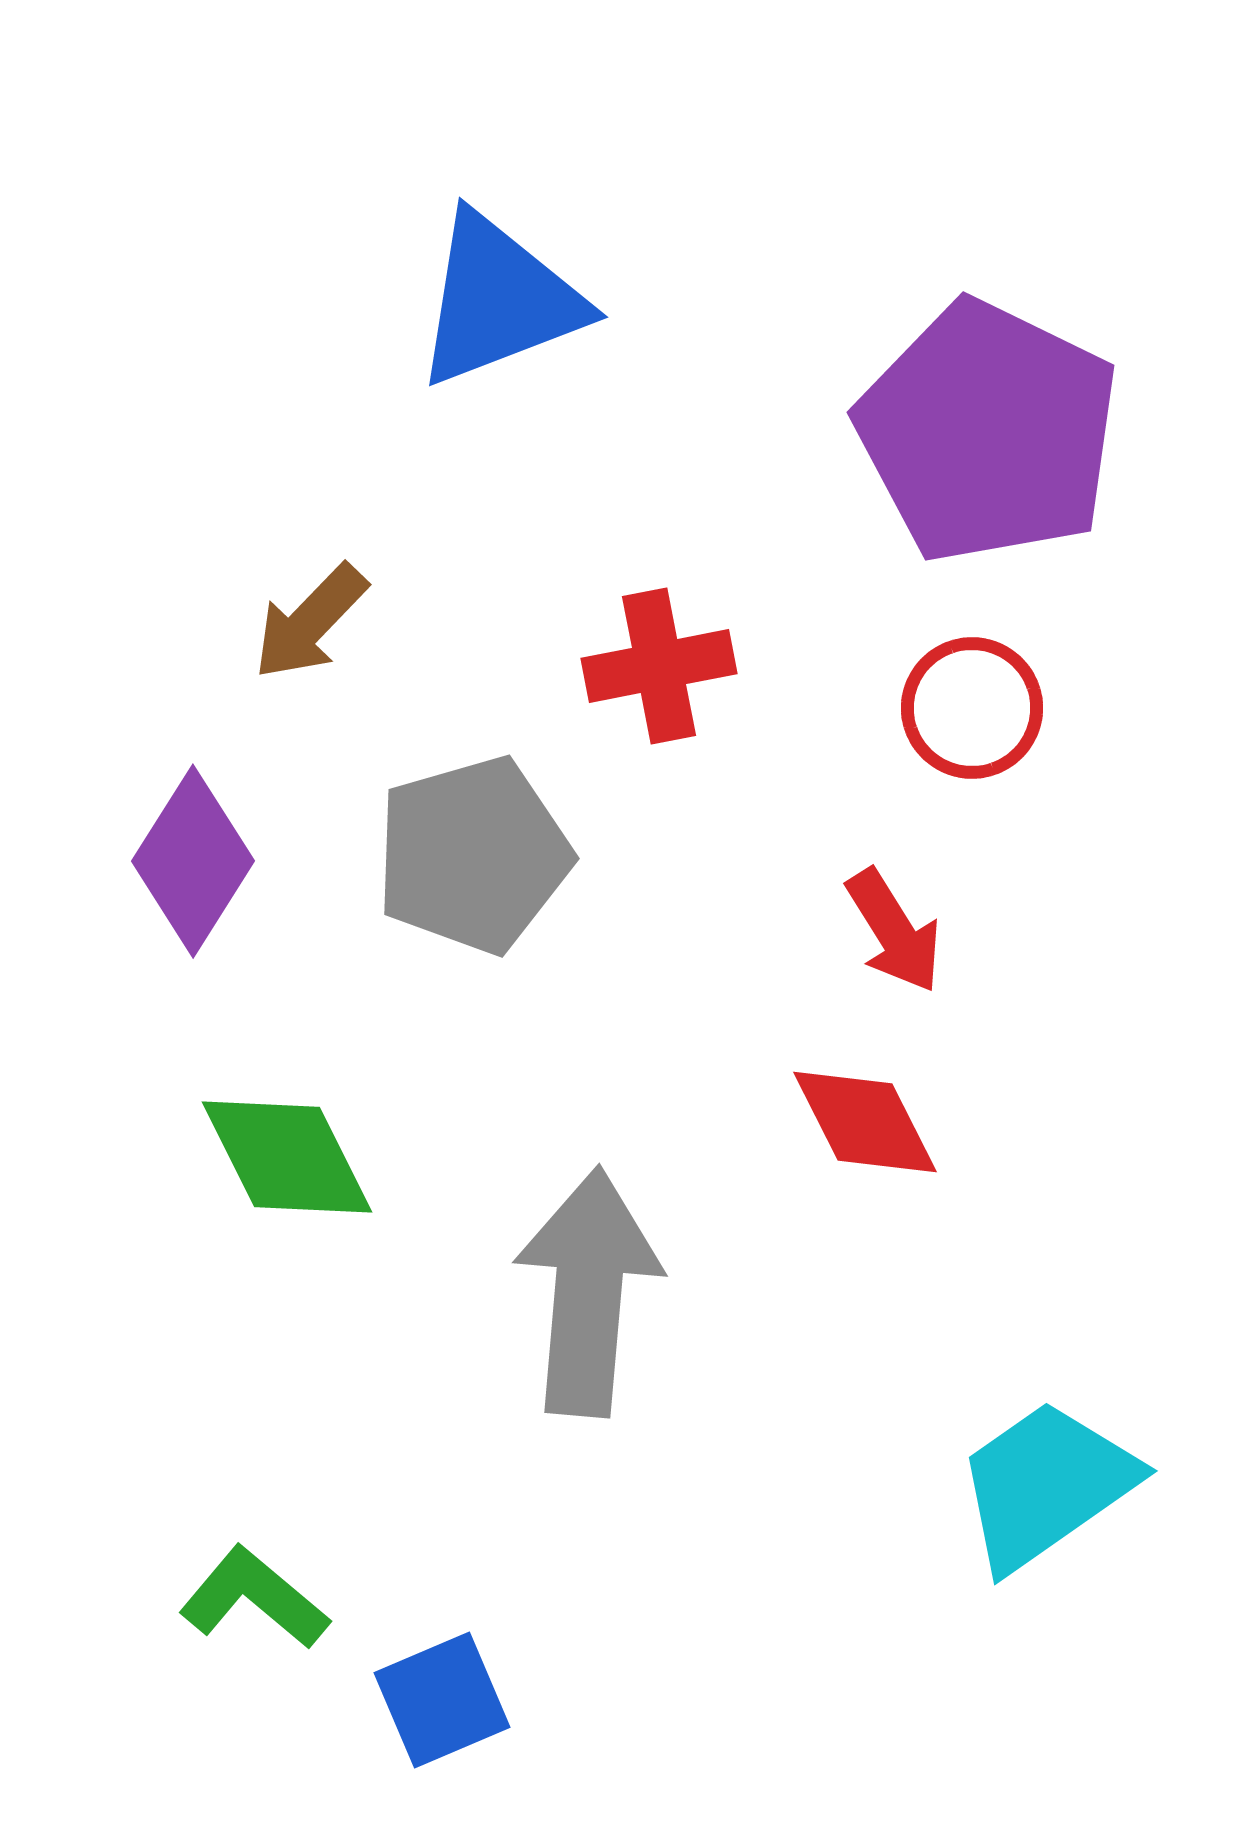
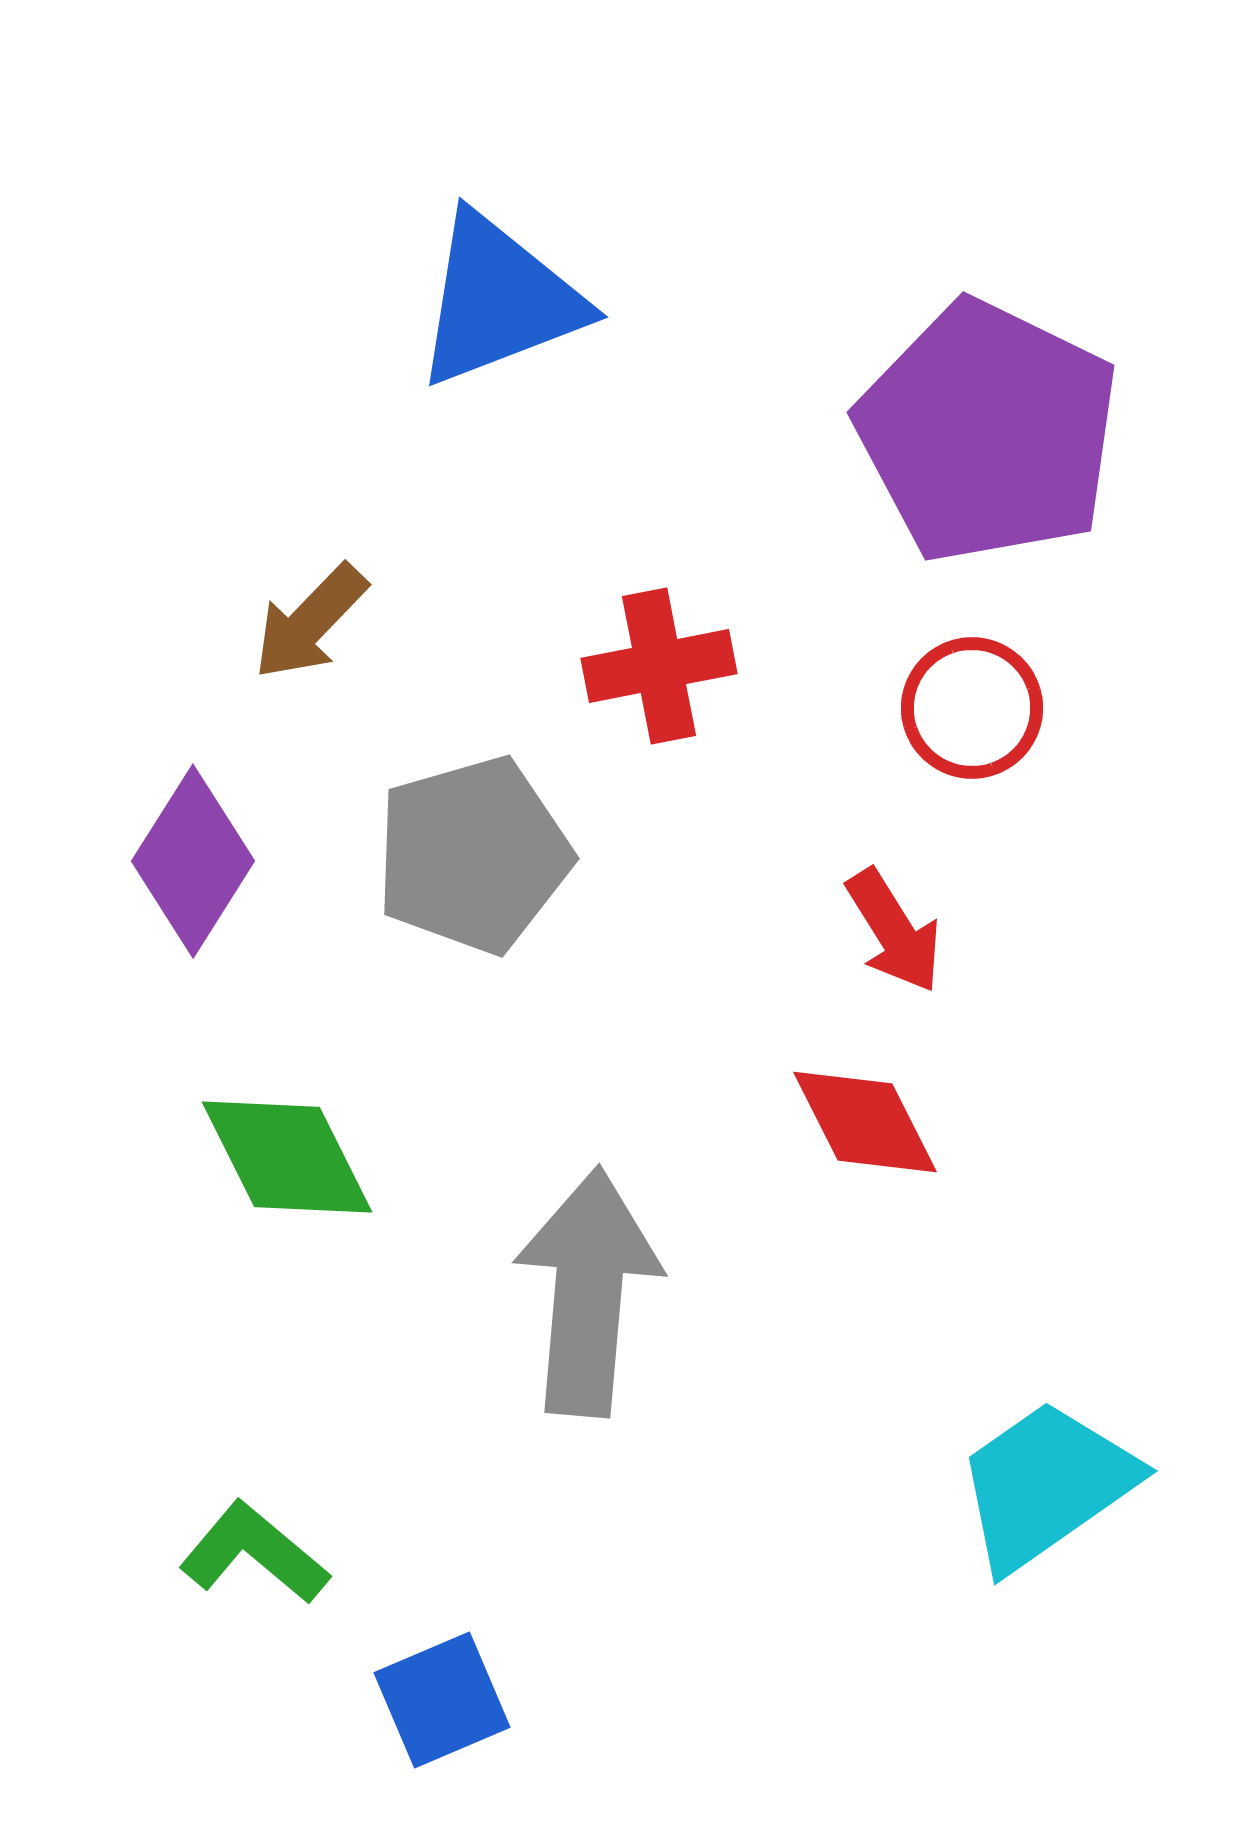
green L-shape: moved 45 px up
